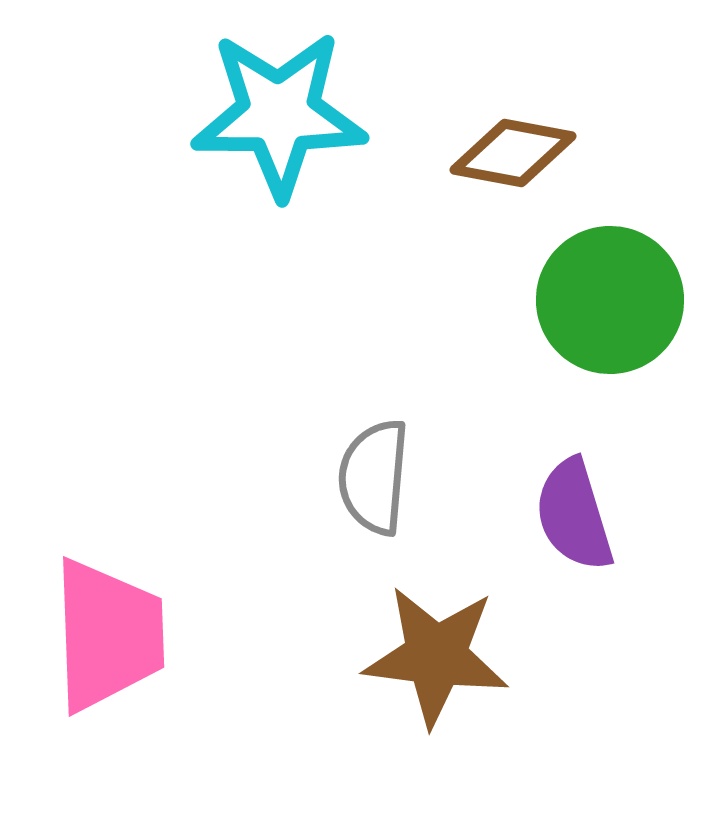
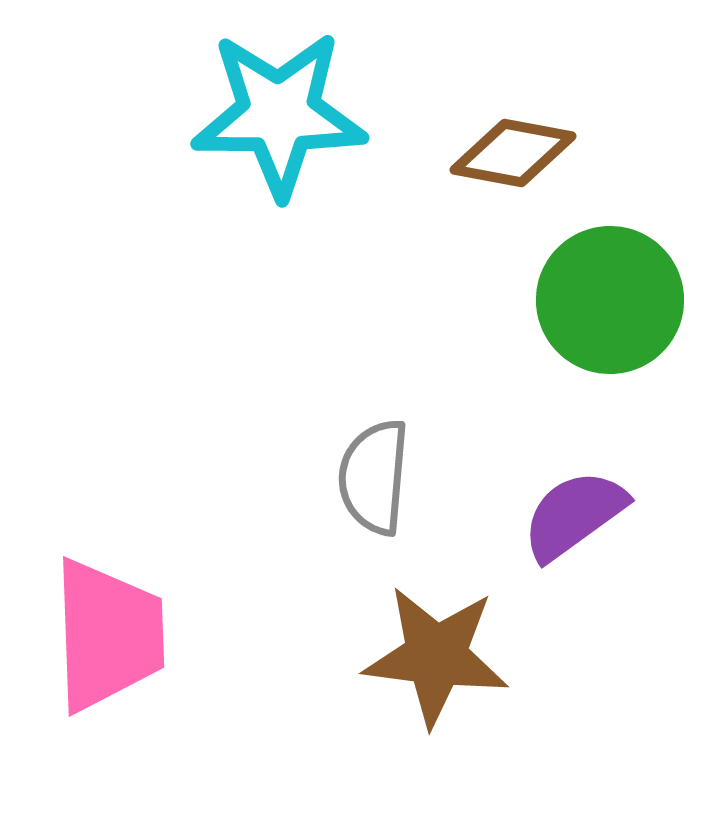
purple semicircle: rotated 71 degrees clockwise
